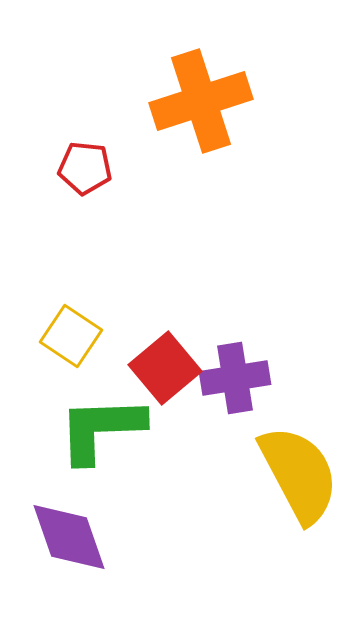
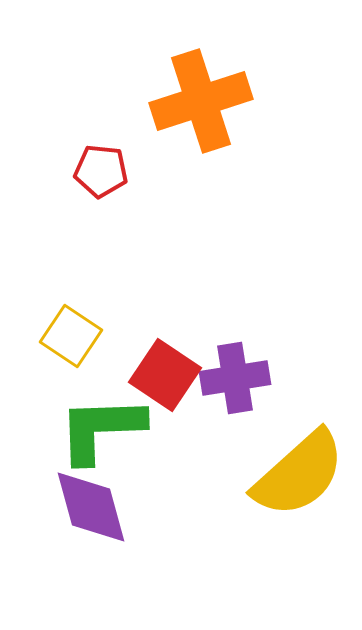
red pentagon: moved 16 px right, 3 px down
red square: moved 7 px down; rotated 16 degrees counterclockwise
yellow semicircle: rotated 76 degrees clockwise
purple diamond: moved 22 px right, 30 px up; rotated 4 degrees clockwise
